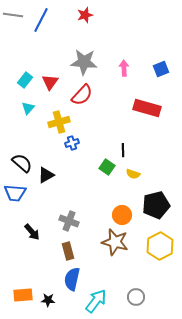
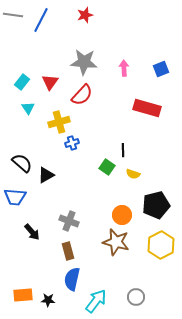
cyan rectangle: moved 3 px left, 2 px down
cyan triangle: rotated 16 degrees counterclockwise
blue trapezoid: moved 4 px down
brown star: moved 1 px right
yellow hexagon: moved 1 px right, 1 px up
